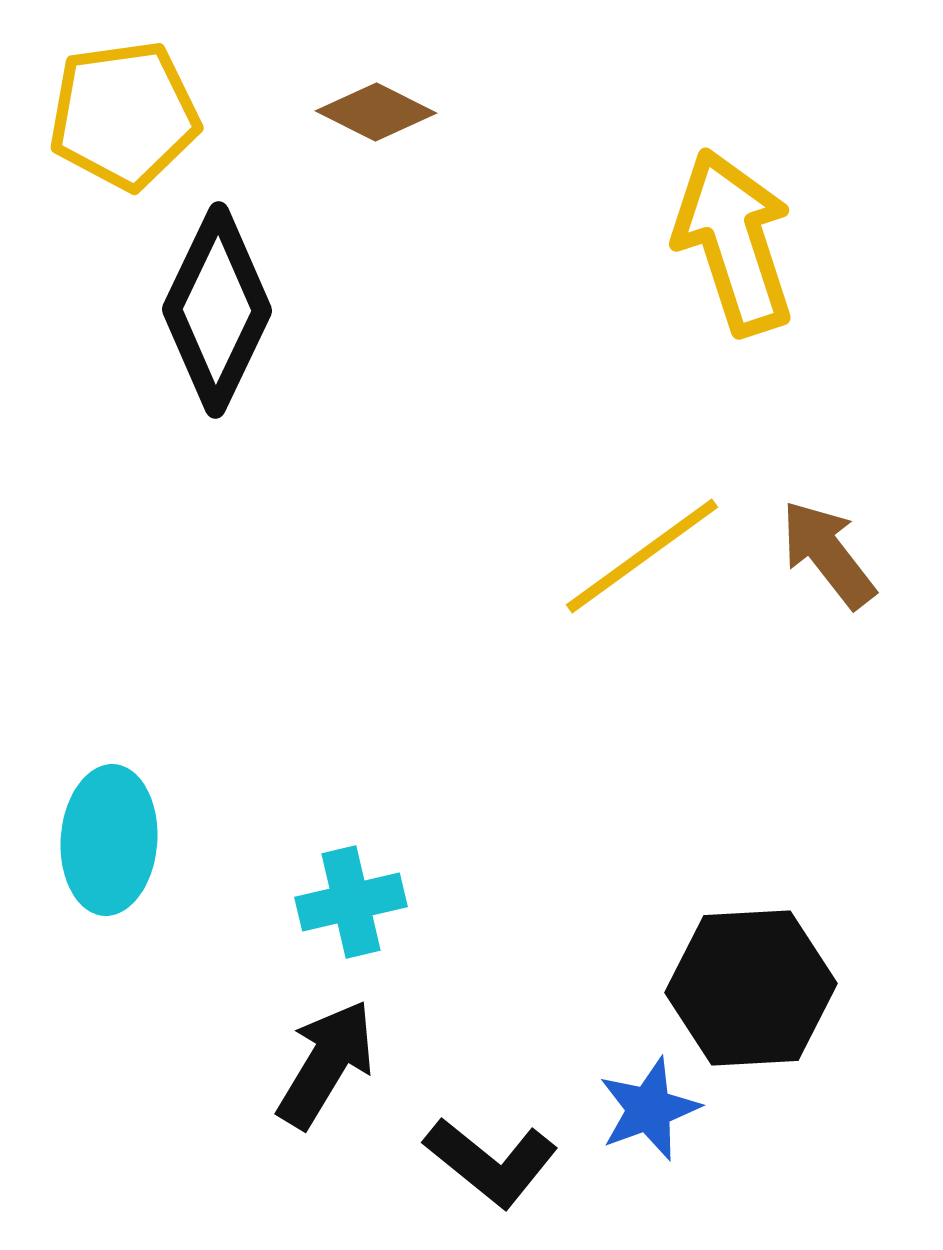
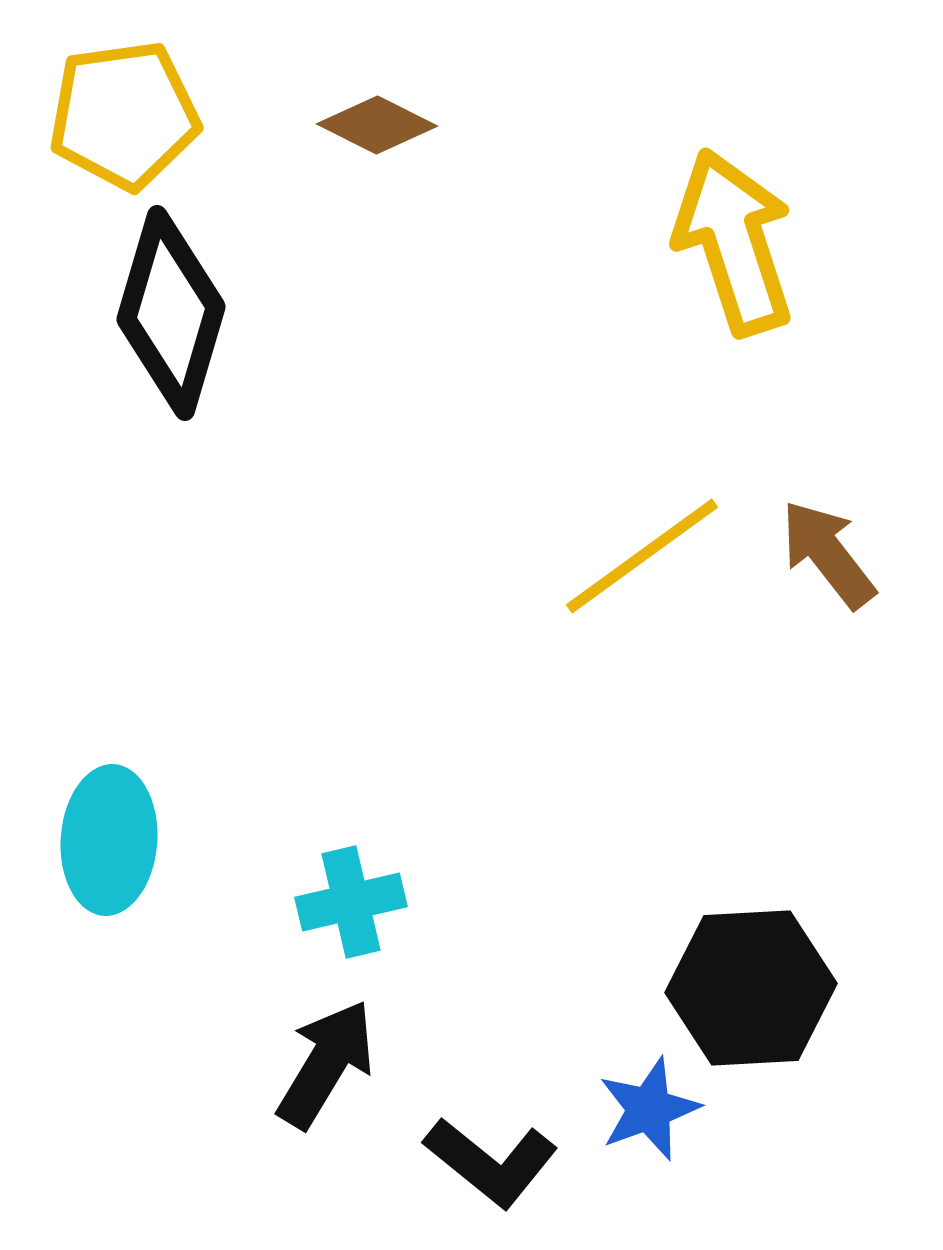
brown diamond: moved 1 px right, 13 px down
black diamond: moved 46 px left, 3 px down; rotated 9 degrees counterclockwise
